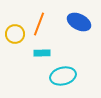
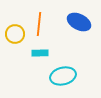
orange line: rotated 15 degrees counterclockwise
cyan rectangle: moved 2 px left
